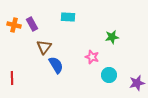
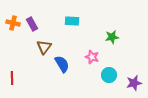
cyan rectangle: moved 4 px right, 4 px down
orange cross: moved 1 px left, 2 px up
blue semicircle: moved 6 px right, 1 px up
purple star: moved 3 px left
